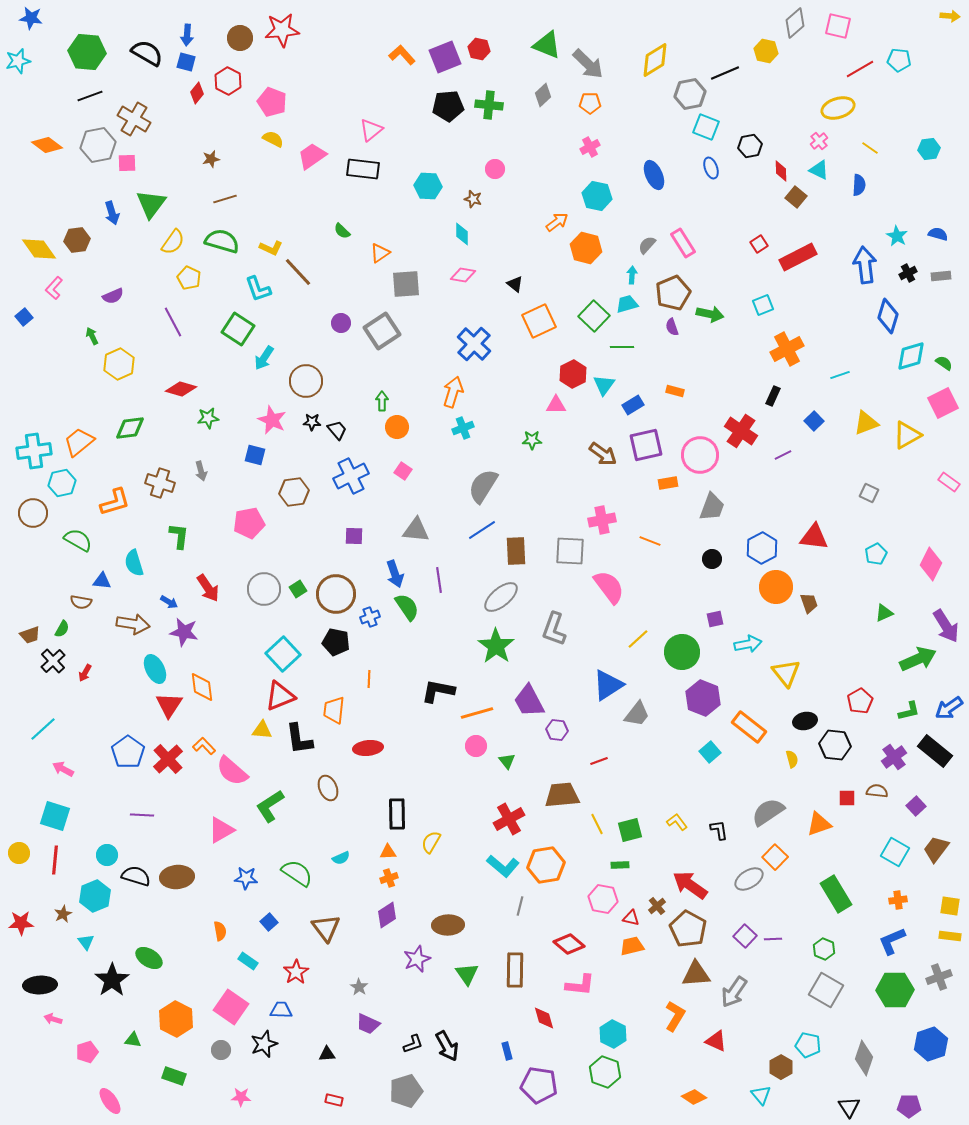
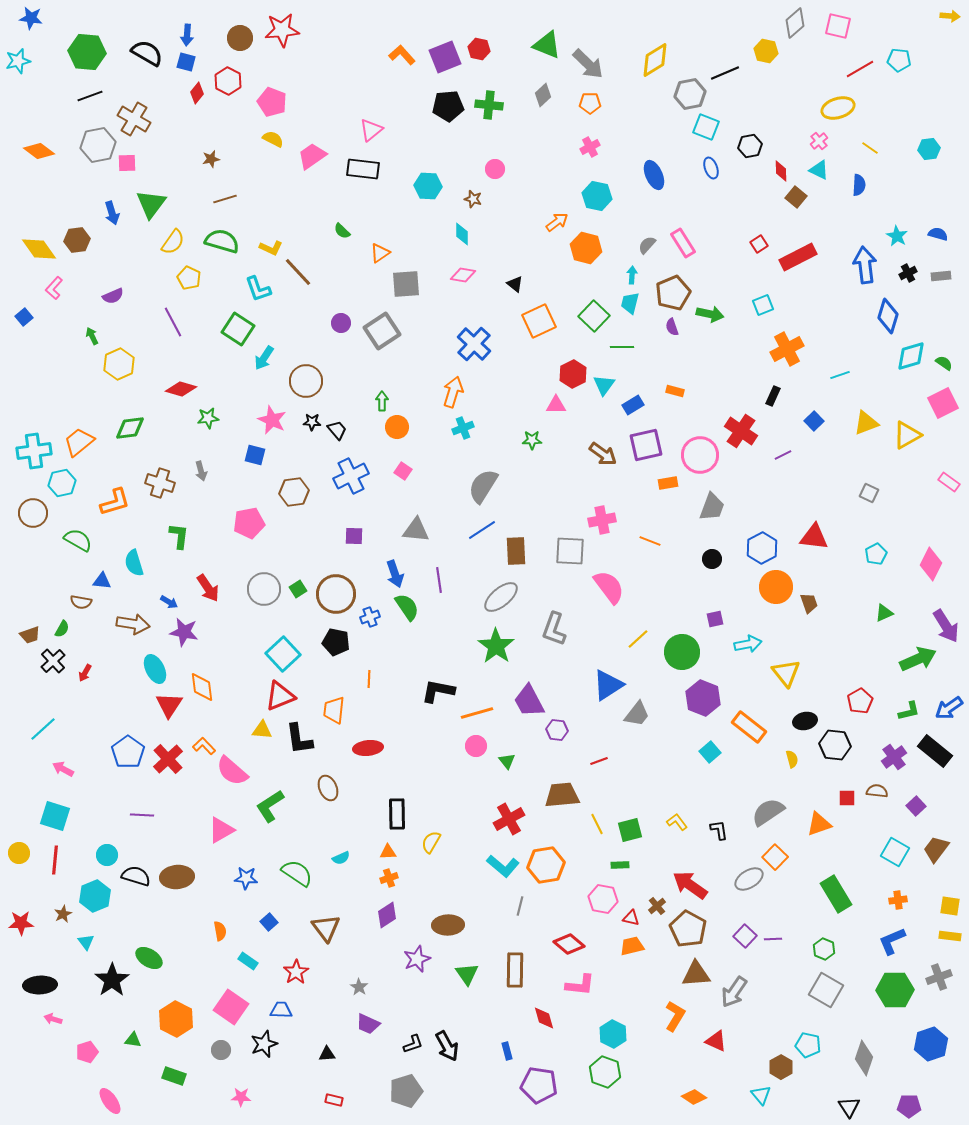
orange diamond at (47, 145): moved 8 px left, 6 px down
cyan trapezoid at (627, 304): moved 3 px right, 1 px up; rotated 60 degrees counterclockwise
